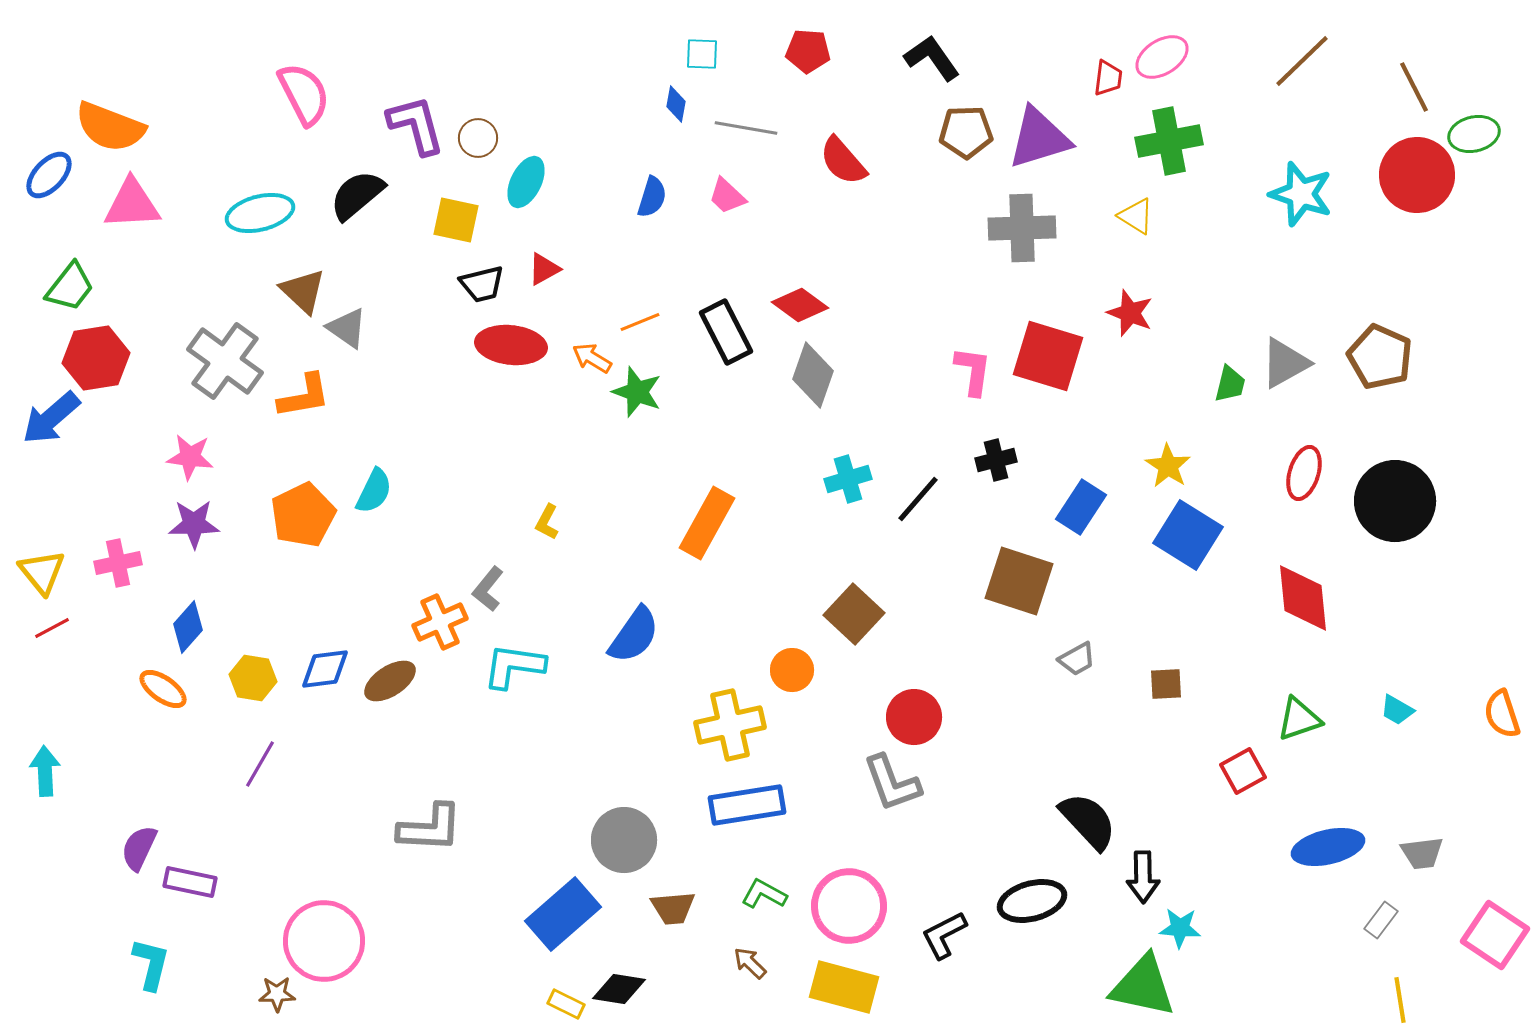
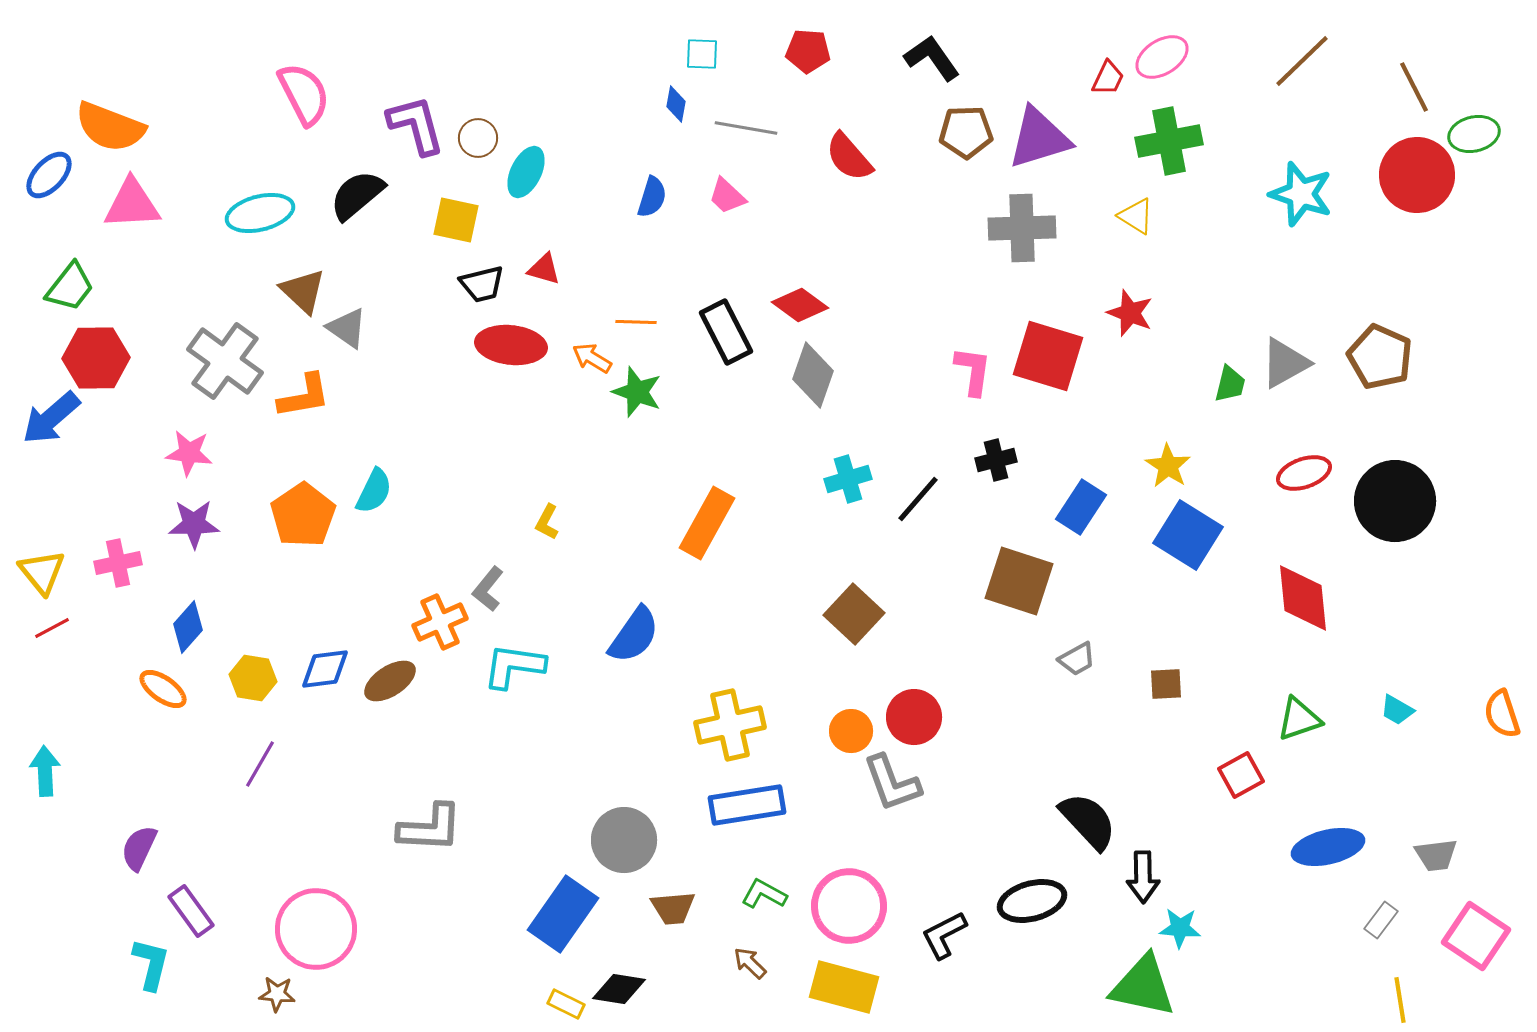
red trapezoid at (1108, 78): rotated 18 degrees clockwise
red semicircle at (843, 161): moved 6 px right, 4 px up
cyan ellipse at (526, 182): moved 10 px up
red triangle at (544, 269): rotated 45 degrees clockwise
orange line at (640, 322): moved 4 px left; rotated 24 degrees clockwise
red hexagon at (96, 358): rotated 8 degrees clockwise
pink star at (190, 457): moved 1 px left, 4 px up
red ellipse at (1304, 473): rotated 54 degrees clockwise
orange pentagon at (303, 515): rotated 8 degrees counterclockwise
orange circle at (792, 670): moved 59 px right, 61 px down
red square at (1243, 771): moved 2 px left, 4 px down
gray trapezoid at (1422, 853): moved 14 px right, 2 px down
purple rectangle at (190, 882): moved 1 px right, 29 px down; rotated 42 degrees clockwise
blue rectangle at (563, 914): rotated 14 degrees counterclockwise
pink square at (1495, 935): moved 19 px left, 1 px down
pink circle at (324, 941): moved 8 px left, 12 px up
brown star at (277, 994): rotated 6 degrees clockwise
